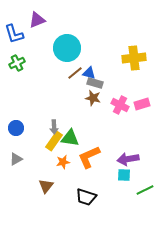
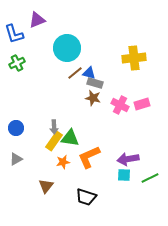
green line: moved 5 px right, 12 px up
